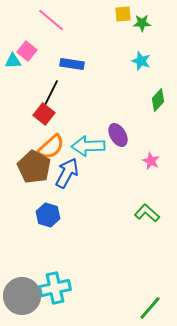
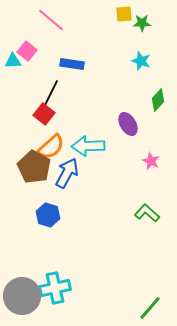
yellow square: moved 1 px right
purple ellipse: moved 10 px right, 11 px up
